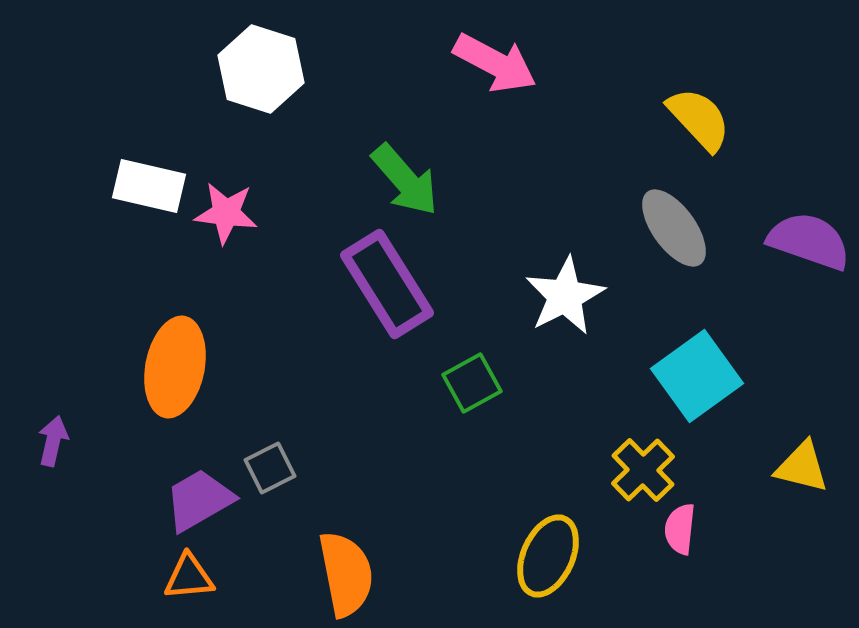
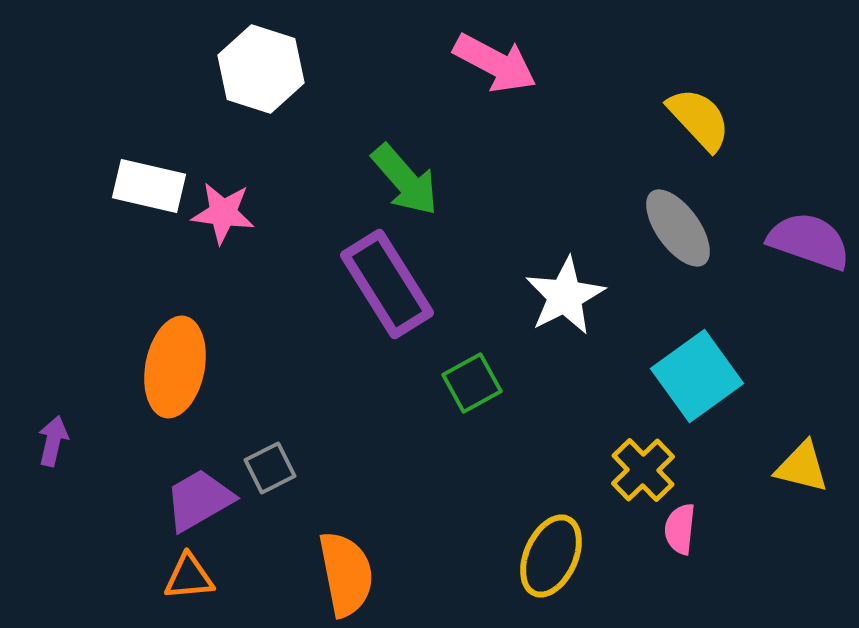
pink star: moved 3 px left
gray ellipse: moved 4 px right
yellow ellipse: moved 3 px right
